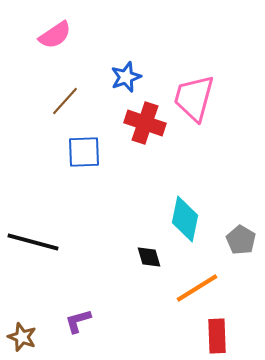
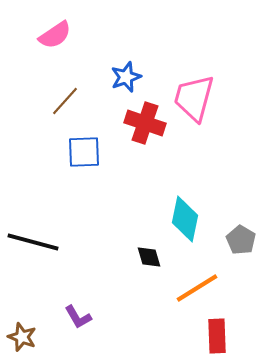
purple L-shape: moved 4 px up; rotated 104 degrees counterclockwise
